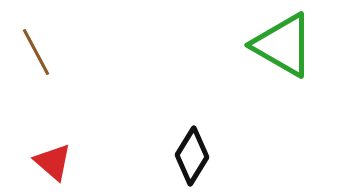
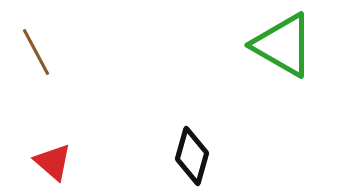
black diamond: rotated 16 degrees counterclockwise
